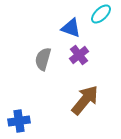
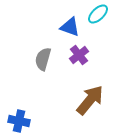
cyan ellipse: moved 3 px left
blue triangle: moved 1 px left, 1 px up
brown arrow: moved 5 px right
blue cross: rotated 20 degrees clockwise
